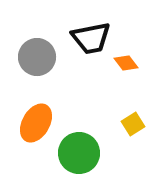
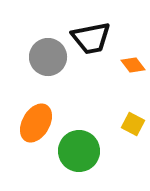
gray circle: moved 11 px right
orange diamond: moved 7 px right, 2 px down
yellow square: rotated 30 degrees counterclockwise
green circle: moved 2 px up
